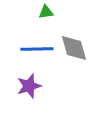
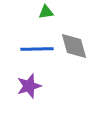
gray diamond: moved 2 px up
